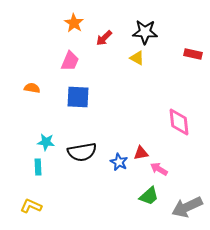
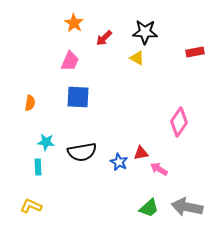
red rectangle: moved 2 px right, 2 px up; rotated 24 degrees counterclockwise
orange semicircle: moved 2 px left, 15 px down; rotated 91 degrees clockwise
pink diamond: rotated 40 degrees clockwise
green trapezoid: moved 12 px down
gray arrow: rotated 36 degrees clockwise
